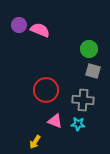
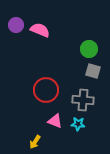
purple circle: moved 3 px left
